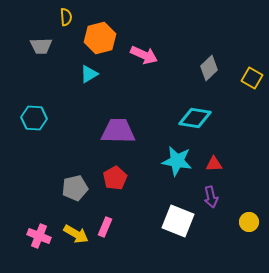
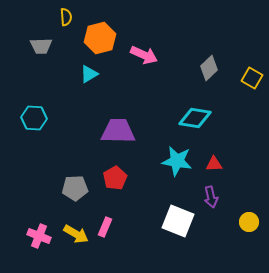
gray pentagon: rotated 10 degrees clockwise
